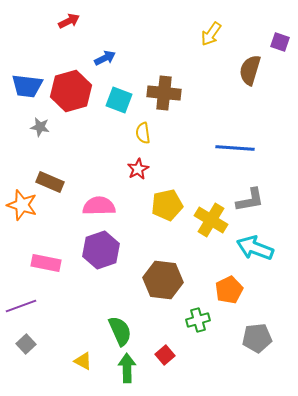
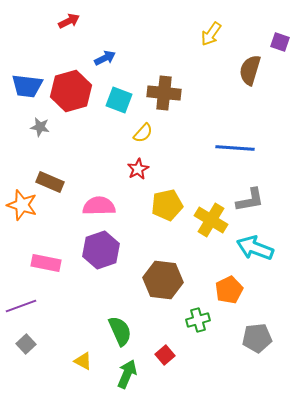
yellow semicircle: rotated 130 degrees counterclockwise
green arrow: moved 6 px down; rotated 24 degrees clockwise
